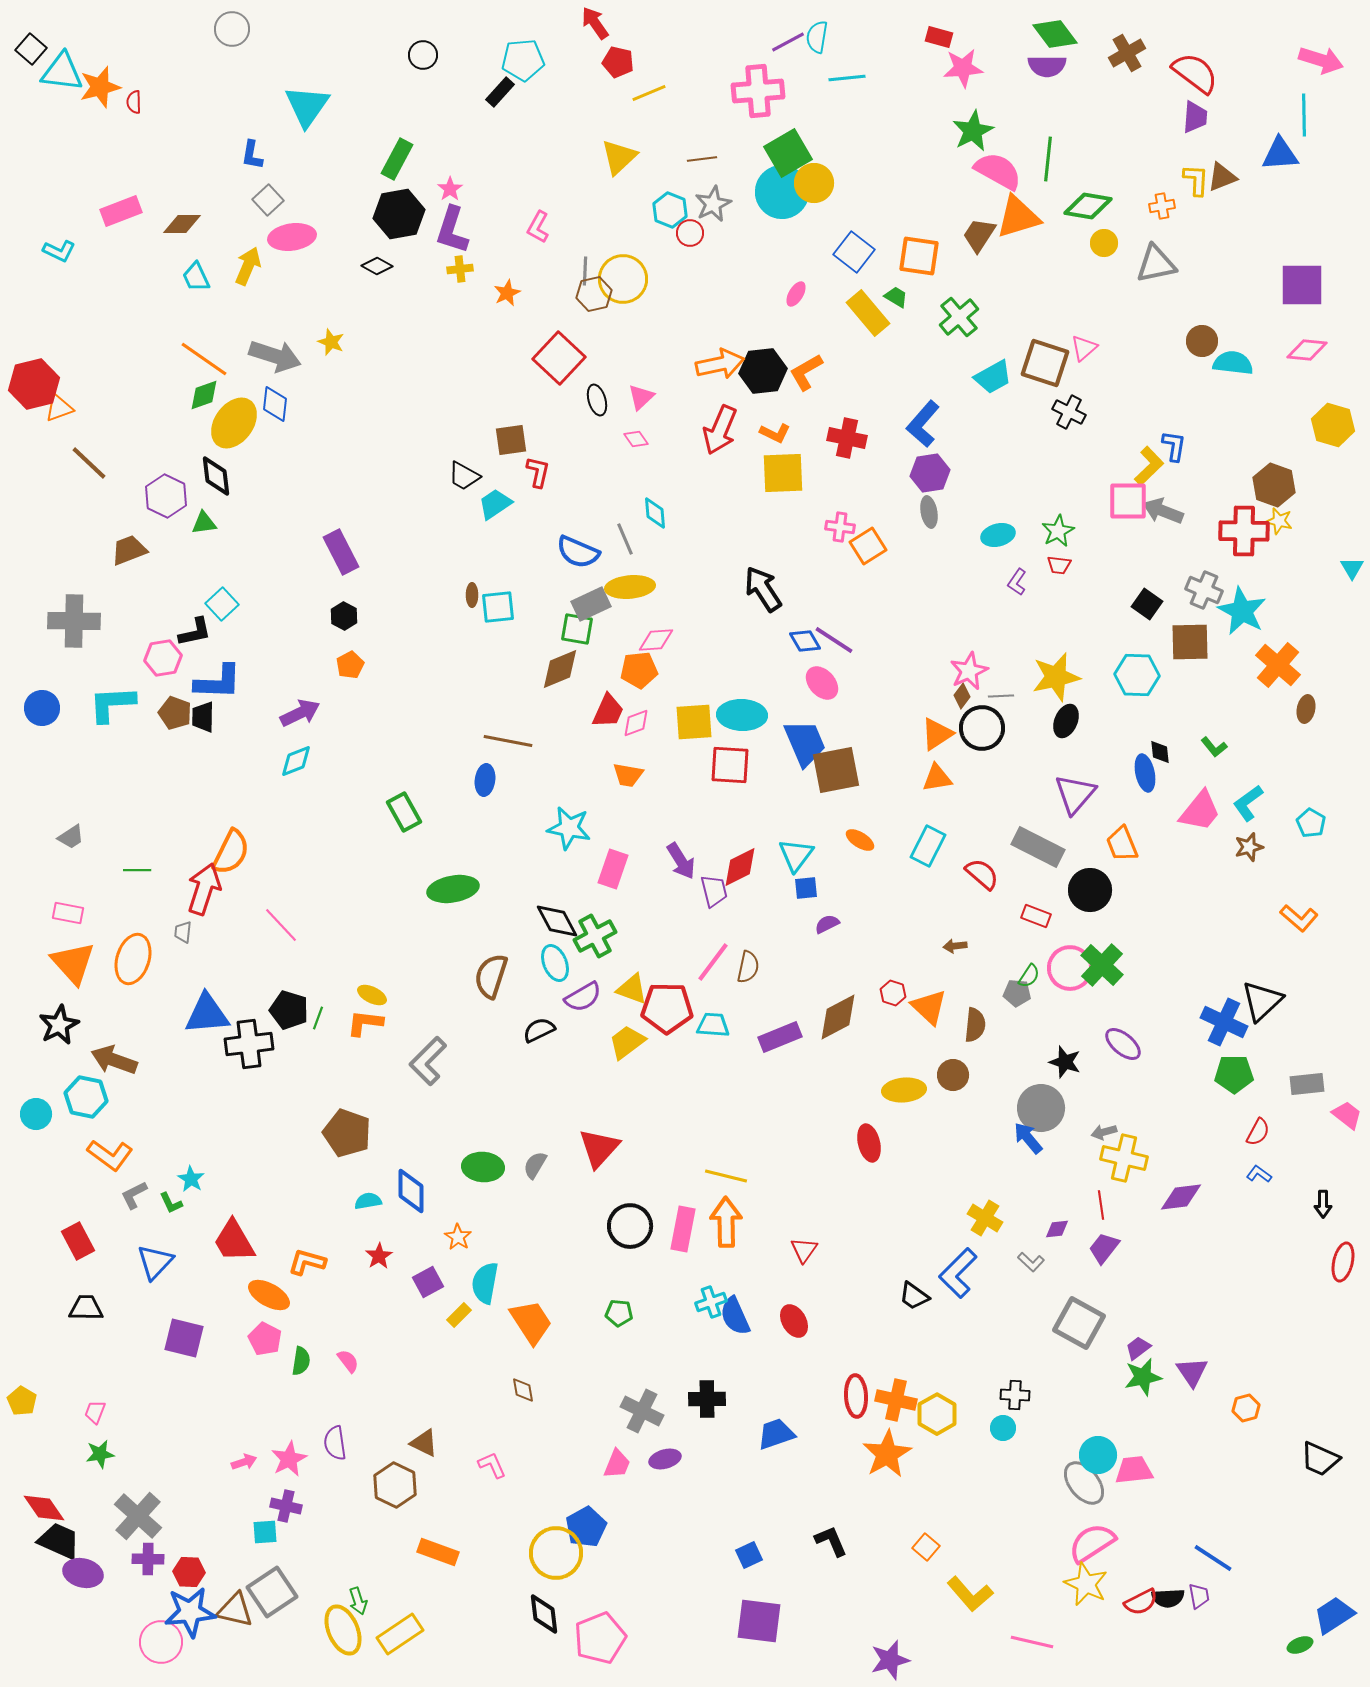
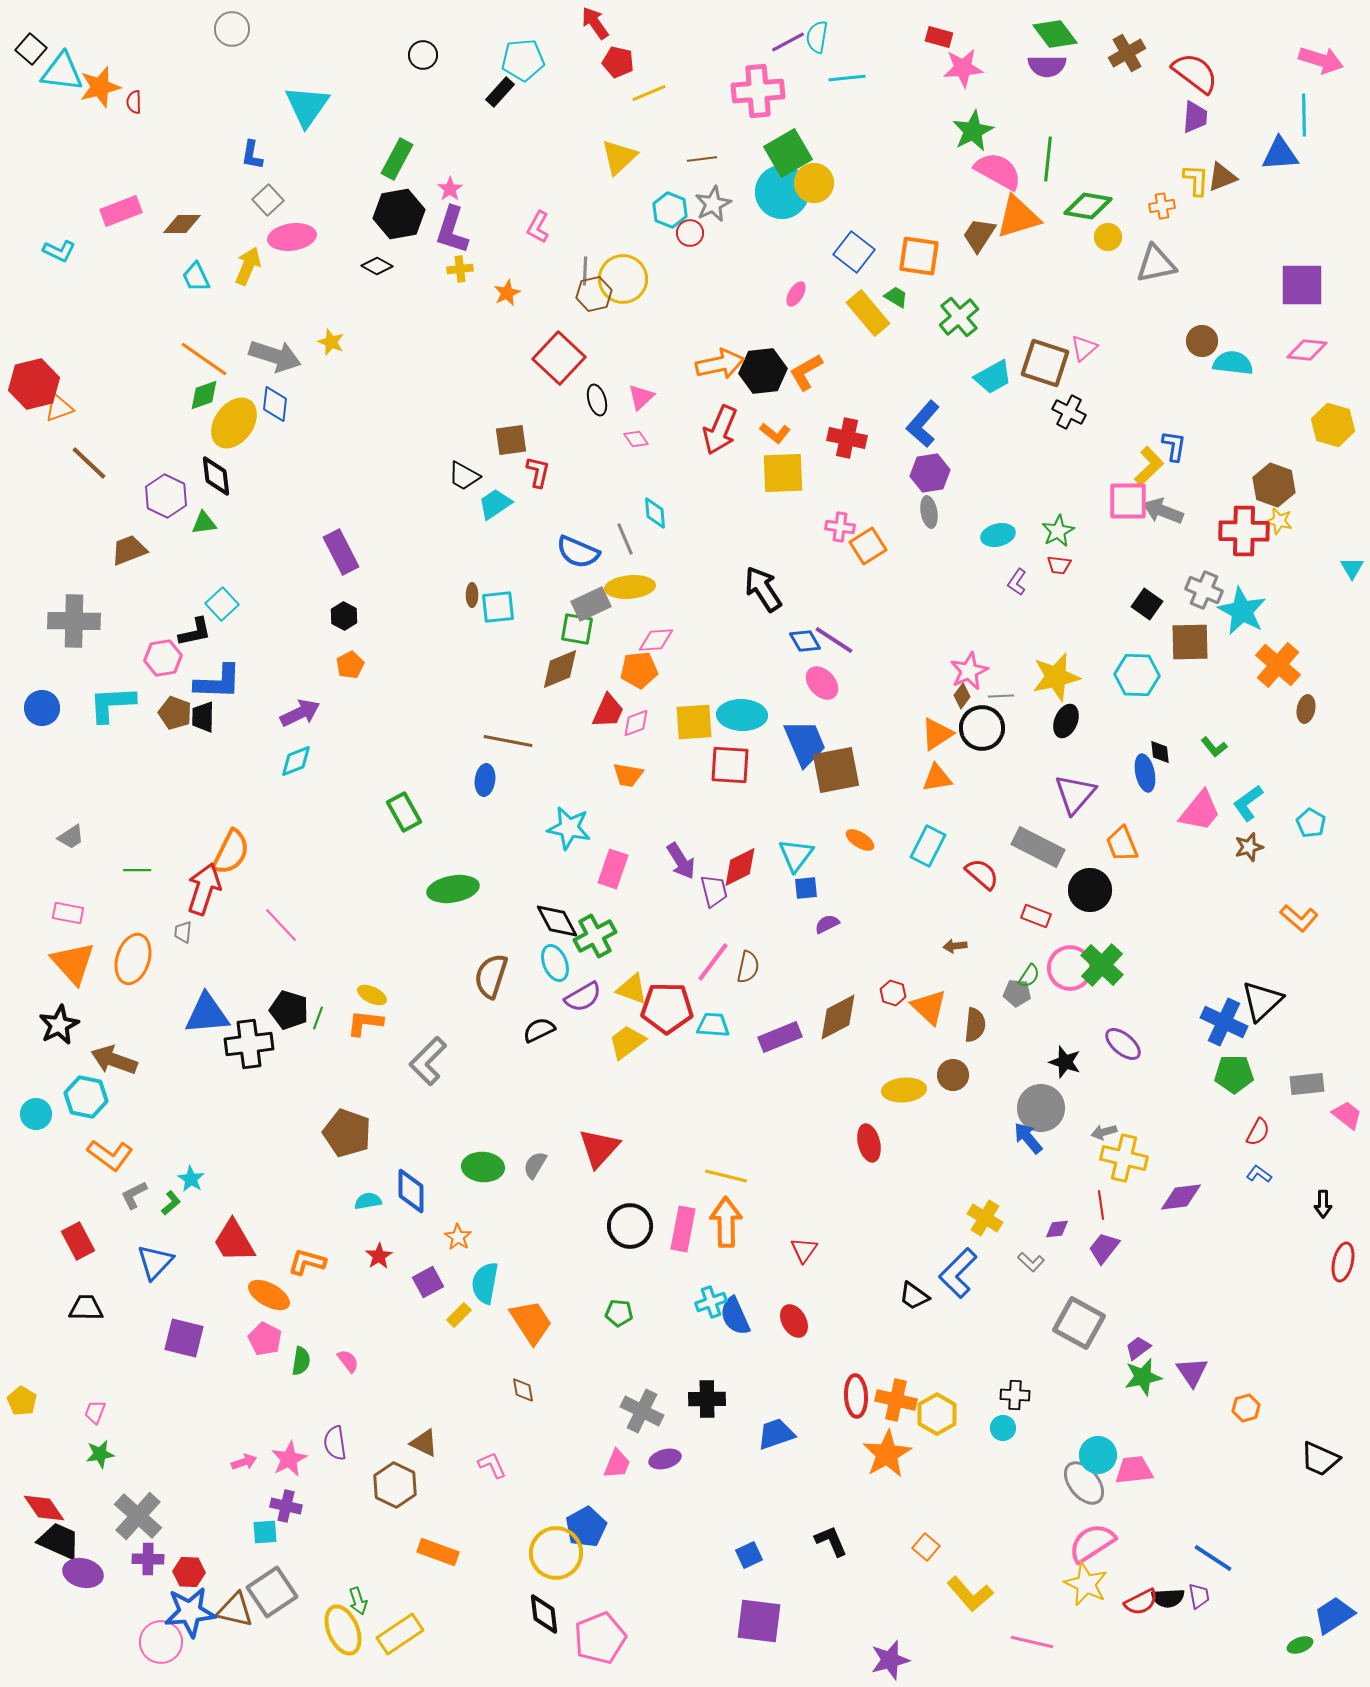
yellow circle at (1104, 243): moved 4 px right, 6 px up
orange L-shape at (775, 433): rotated 12 degrees clockwise
green L-shape at (171, 1203): rotated 105 degrees counterclockwise
